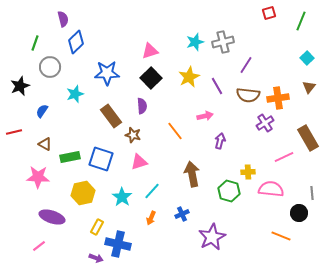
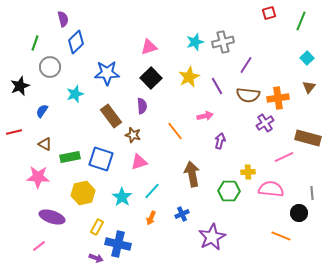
pink triangle at (150, 51): moved 1 px left, 4 px up
brown rectangle at (308, 138): rotated 45 degrees counterclockwise
green hexagon at (229, 191): rotated 15 degrees counterclockwise
